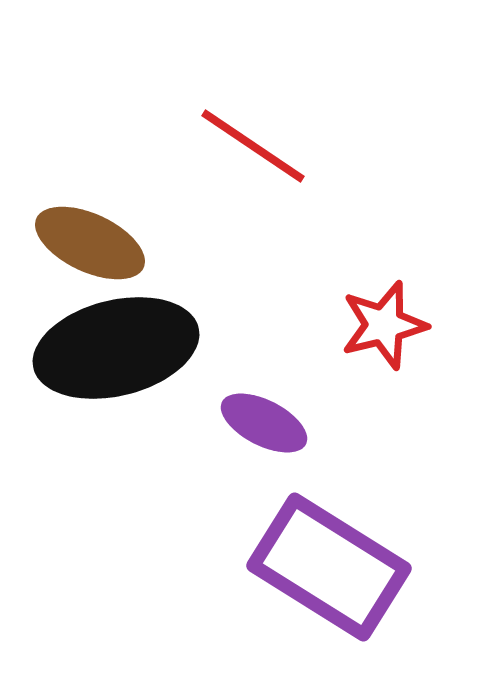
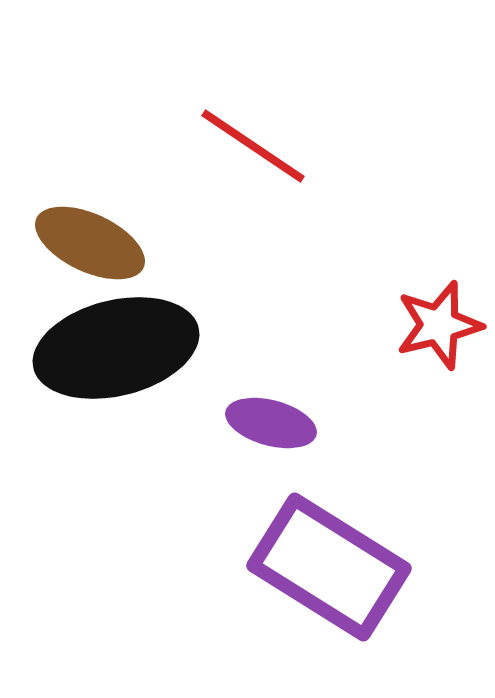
red star: moved 55 px right
purple ellipse: moved 7 px right; rotated 12 degrees counterclockwise
